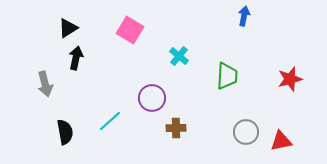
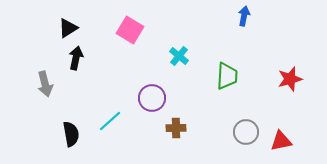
black semicircle: moved 6 px right, 2 px down
